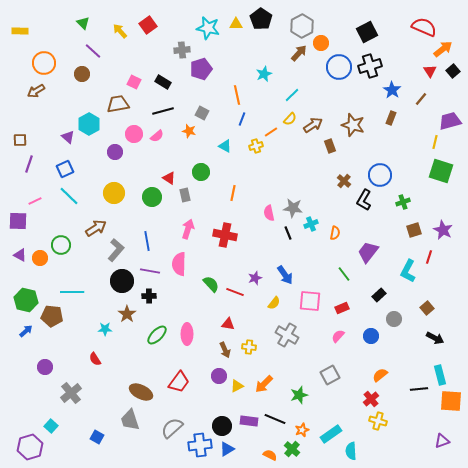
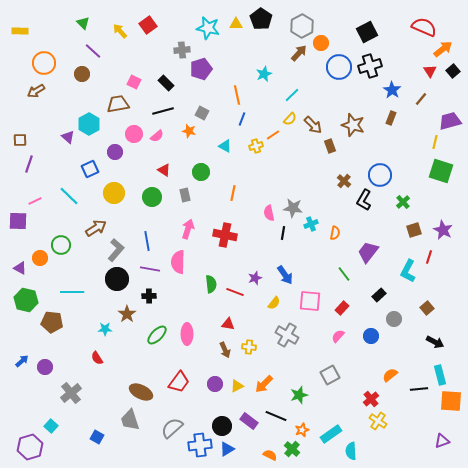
black rectangle at (163, 82): moved 3 px right, 1 px down; rotated 14 degrees clockwise
brown arrow at (313, 125): rotated 78 degrees clockwise
orange line at (271, 132): moved 2 px right, 3 px down
blue square at (65, 169): moved 25 px right
red triangle at (169, 178): moved 5 px left, 8 px up
green cross at (403, 202): rotated 24 degrees counterclockwise
black line at (288, 233): moved 5 px left; rotated 32 degrees clockwise
purple triangle at (20, 255): moved 13 px down
pink semicircle at (179, 264): moved 1 px left, 2 px up
purple line at (150, 271): moved 2 px up
black circle at (122, 281): moved 5 px left, 2 px up
green semicircle at (211, 284): rotated 36 degrees clockwise
red rectangle at (342, 308): rotated 24 degrees counterclockwise
brown pentagon at (52, 316): moved 6 px down
blue arrow at (26, 331): moved 4 px left, 30 px down
black arrow at (435, 338): moved 4 px down
red semicircle at (95, 359): moved 2 px right, 1 px up
orange semicircle at (380, 375): moved 10 px right
purple circle at (219, 376): moved 4 px left, 8 px down
black line at (275, 419): moved 1 px right, 3 px up
purple rectangle at (249, 421): rotated 30 degrees clockwise
yellow cross at (378, 421): rotated 18 degrees clockwise
